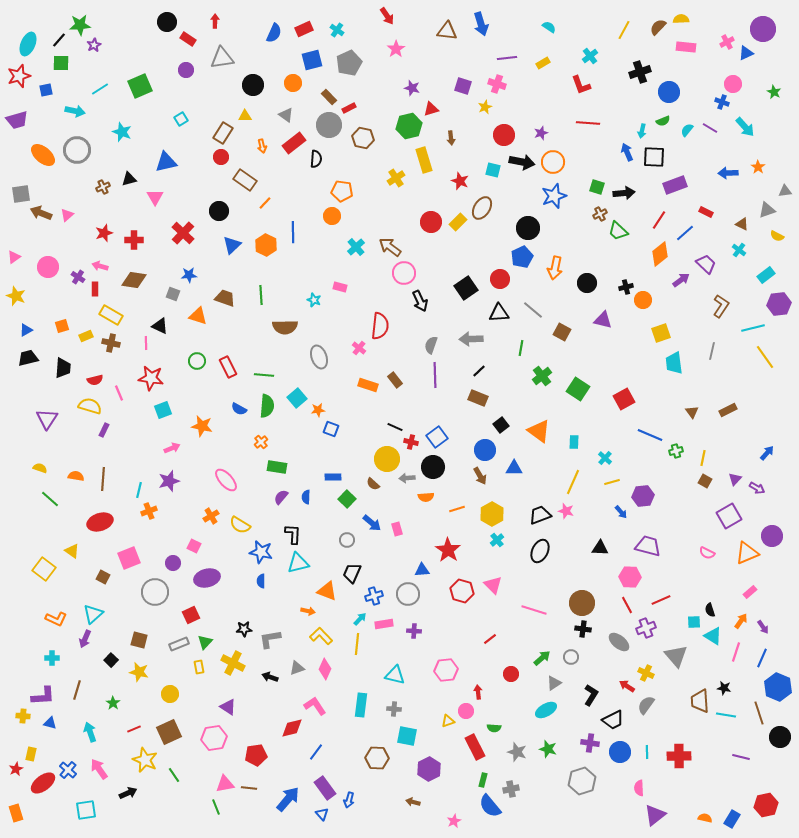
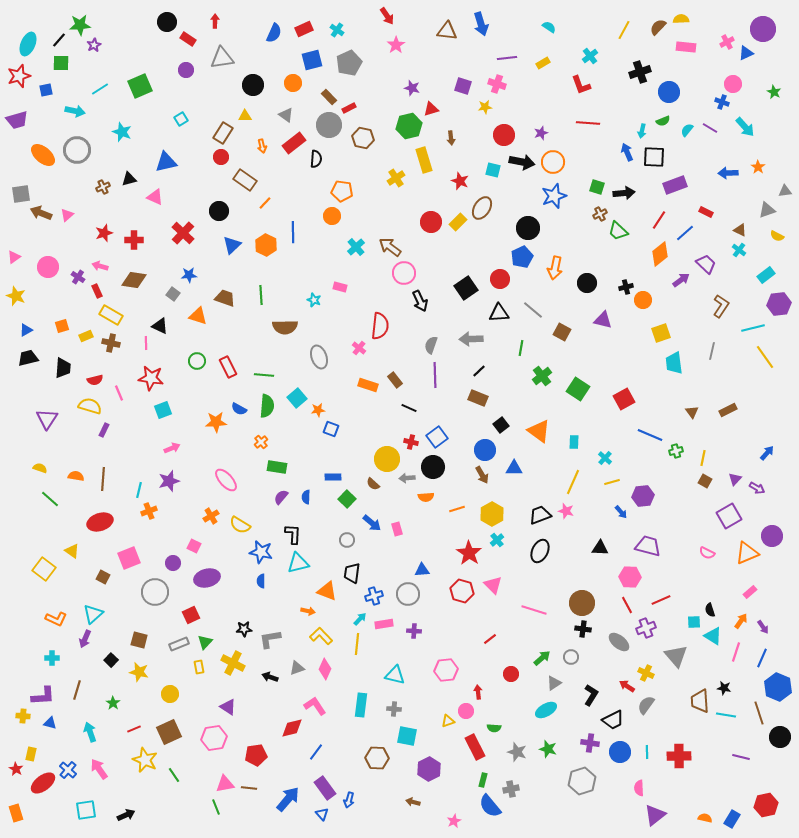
pink star at (396, 49): moved 4 px up
yellow star at (485, 107): rotated 16 degrees clockwise
pink triangle at (155, 197): rotated 36 degrees counterclockwise
brown triangle at (742, 224): moved 2 px left, 6 px down
red rectangle at (95, 289): moved 2 px right, 2 px down; rotated 24 degrees counterclockwise
gray square at (173, 294): rotated 16 degrees clockwise
orange star at (202, 426): moved 14 px right, 4 px up; rotated 15 degrees counterclockwise
black line at (395, 427): moved 14 px right, 19 px up
brown arrow at (480, 476): moved 2 px right, 1 px up
red star at (448, 550): moved 21 px right, 3 px down
black trapezoid at (352, 573): rotated 15 degrees counterclockwise
red star at (16, 769): rotated 16 degrees counterclockwise
black arrow at (128, 793): moved 2 px left, 22 px down
